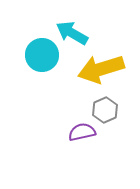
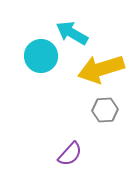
cyan circle: moved 1 px left, 1 px down
gray hexagon: rotated 20 degrees clockwise
purple semicircle: moved 12 px left, 22 px down; rotated 144 degrees clockwise
